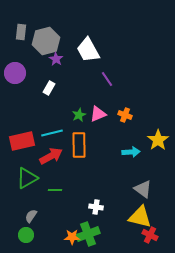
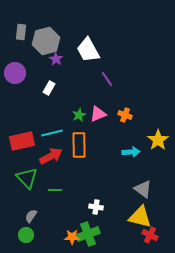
green triangle: rotated 45 degrees counterclockwise
